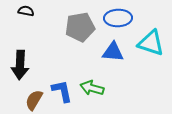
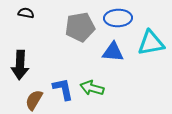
black semicircle: moved 2 px down
cyan triangle: rotated 28 degrees counterclockwise
blue L-shape: moved 1 px right, 2 px up
